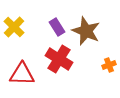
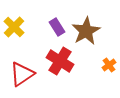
brown star: rotated 20 degrees clockwise
red cross: moved 1 px right, 2 px down
orange cross: rotated 16 degrees counterclockwise
red triangle: rotated 36 degrees counterclockwise
